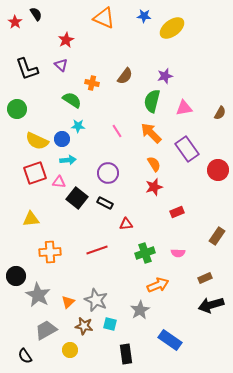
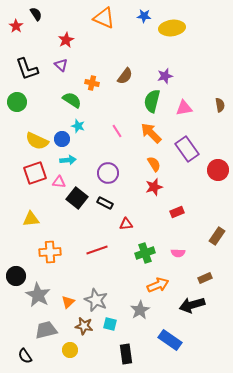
red star at (15, 22): moved 1 px right, 4 px down
yellow ellipse at (172, 28): rotated 30 degrees clockwise
green circle at (17, 109): moved 7 px up
brown semicircle at (220, 113): moved 8 px up; rotated 40 degrees counterclockwise
cyan star at (78, 126): rotated 16 degrees clockwise
black arrow at (211, 305): moved 19 px left
gray trapezoid at (46, 330): rotated 15 degrees clockwise
